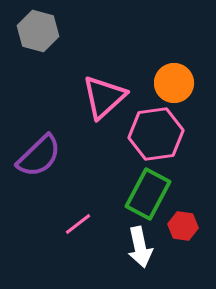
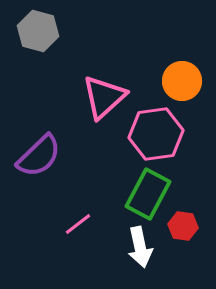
orange circle: moved 8 px right, 2 px up
